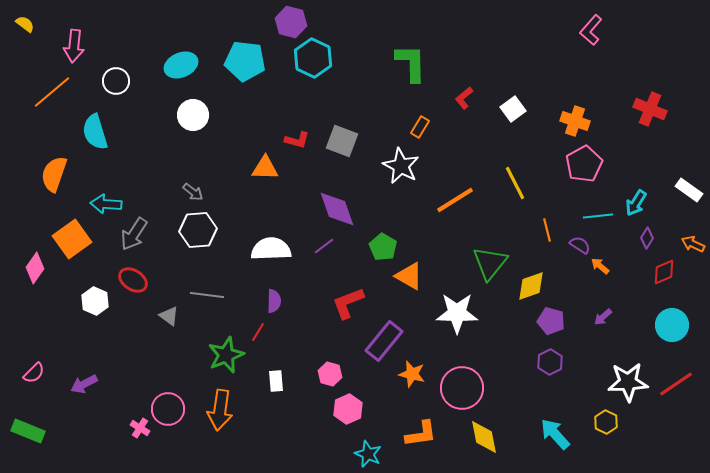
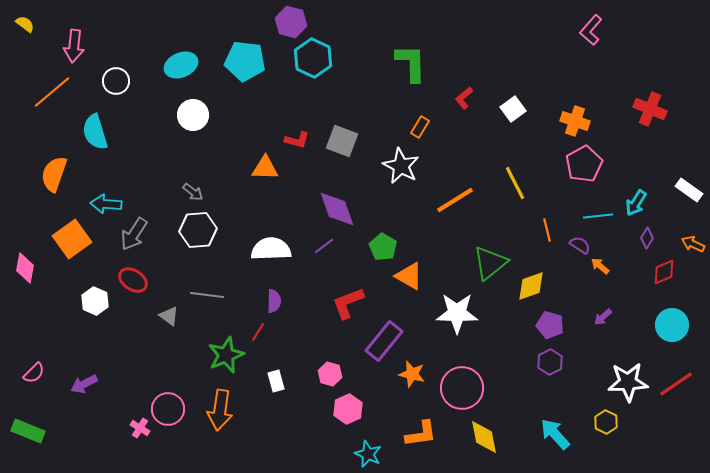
green triangle at (490, 263): rotated 12 degrees clockwise
pink diamond at (35, 268): moved 10 px left; rotated 24 degrees counterclockwise
purple pentagon at (551, 321): moved 1 px left, 4 px down
white rectangle at (276, 381): rotated 10 degrees counterclockwise
